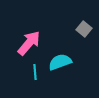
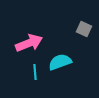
gray square: rotated 14 degrees counterclockwise
pink arrow: rotated 28 degrees clockwise
